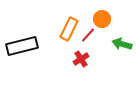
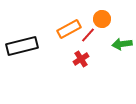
orange rectangle: rotated 35 degrees clockwise
green arrow: rotated 24 degrees counterclockwise
